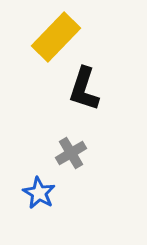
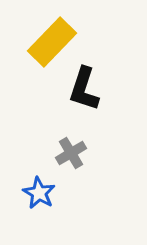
yellow rectangle: moved 4 px left, 5 px down
